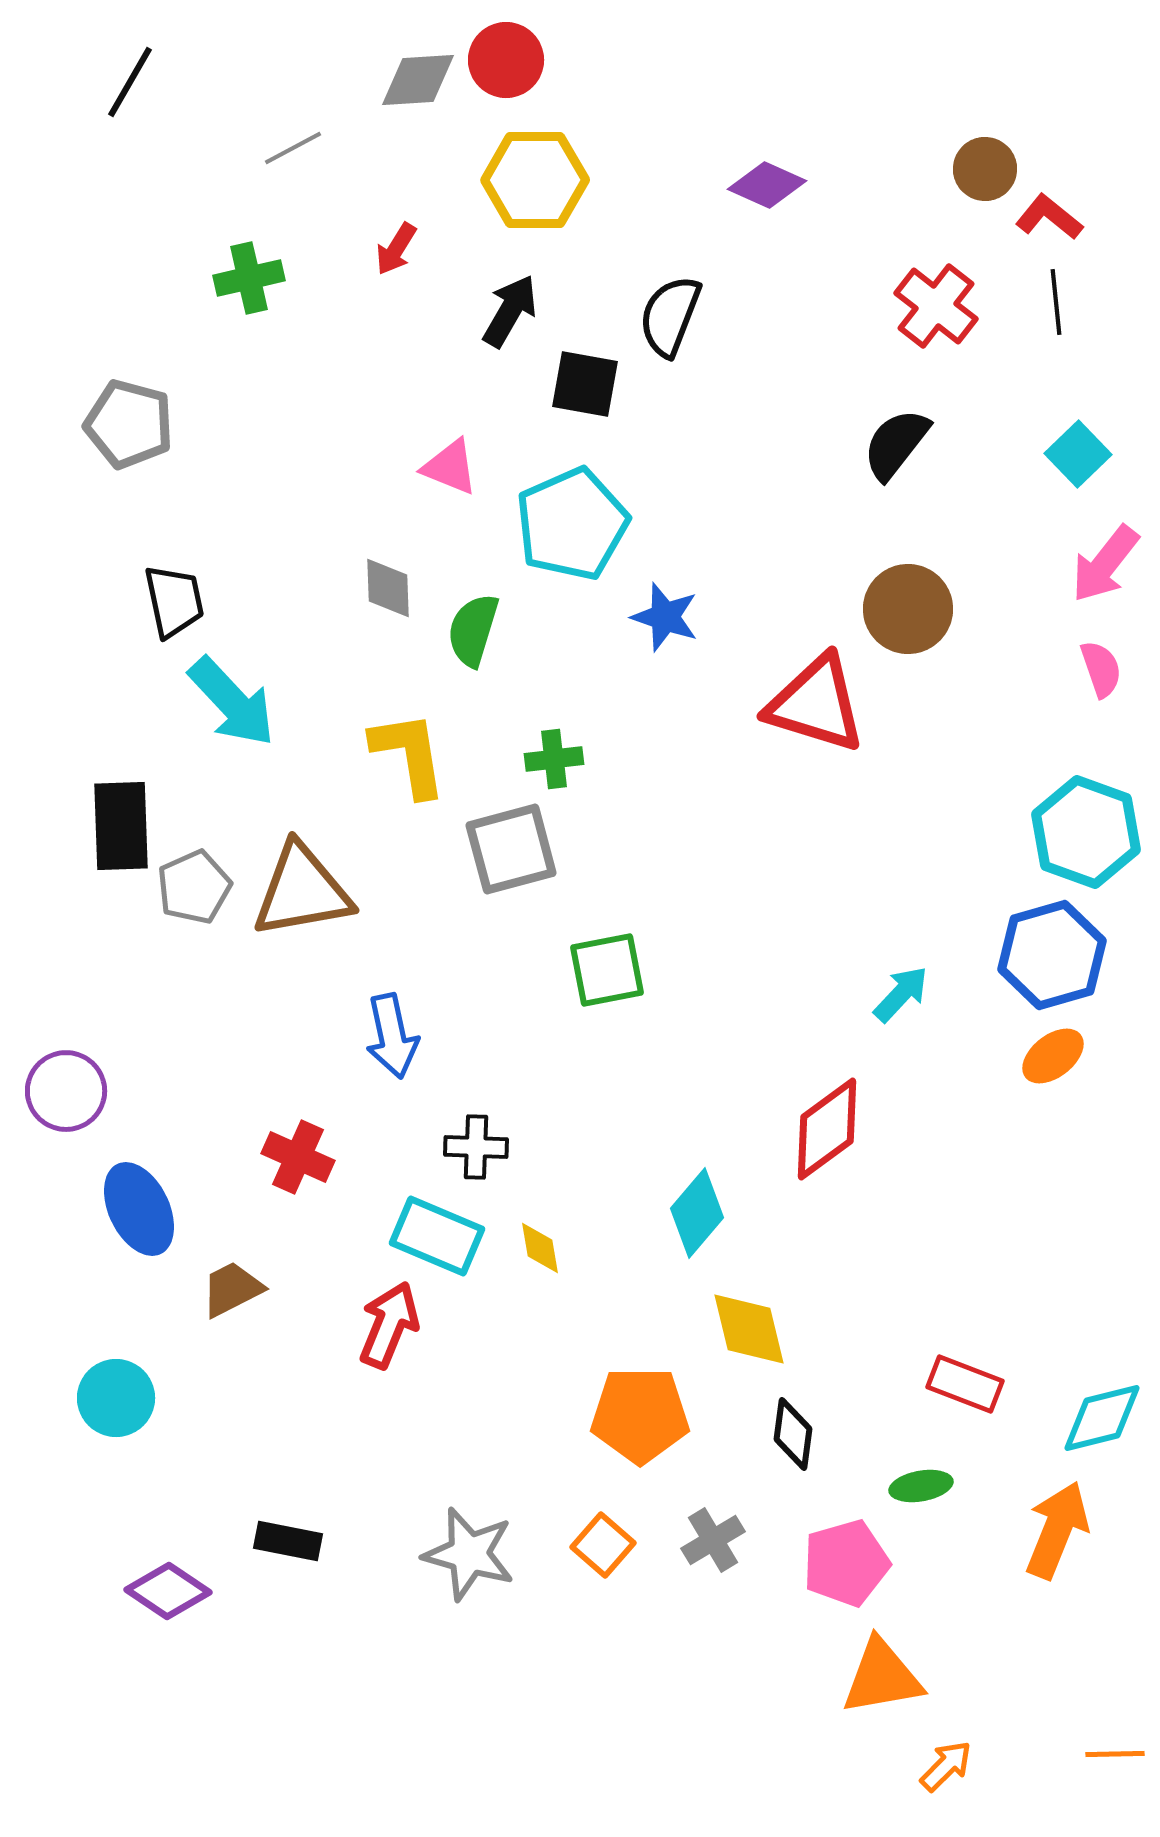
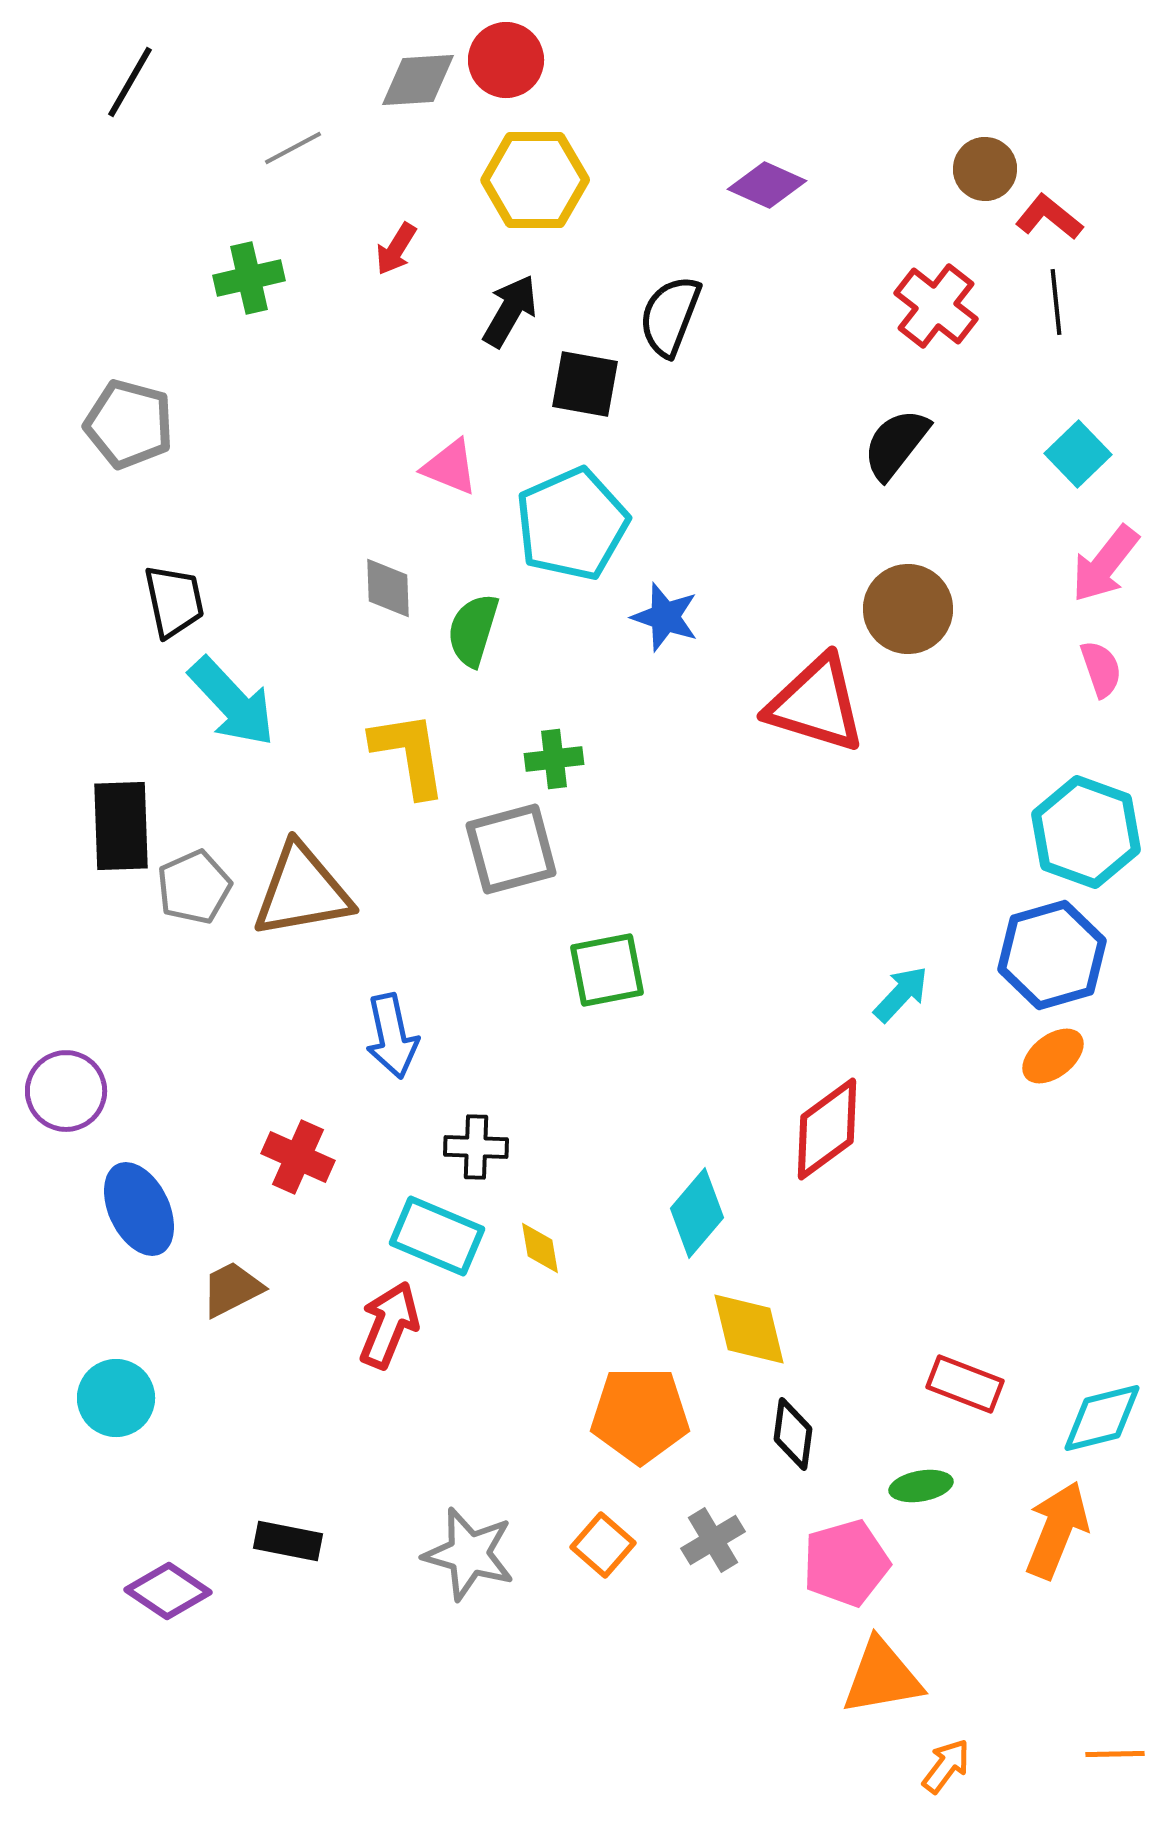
orange arrow at (946, 1766): rotated 8 degrees counterclockwise
